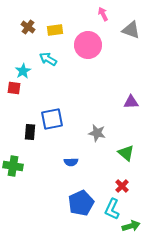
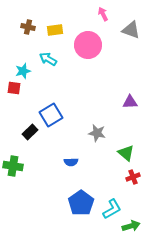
brown cross: rotated 24 degrees counterclockwise
cyan star: rotated 14 degrees clockwise
purple triangle: moved 1 px left
blue square: moved 1 px left, 4 px up; rotated 20 degrees counterclockwise
black rectangle: rotated 42 degrees clockwise
red cross: moved 11 px right, 9 px up; rotated 24 degrees clockwise
blue pentagon: rotated 10 degrees counterclockwise
cyan L-shape: rotated 145 degrees counterclockwise
